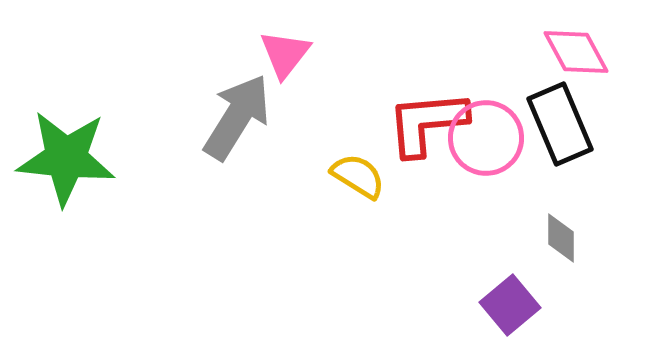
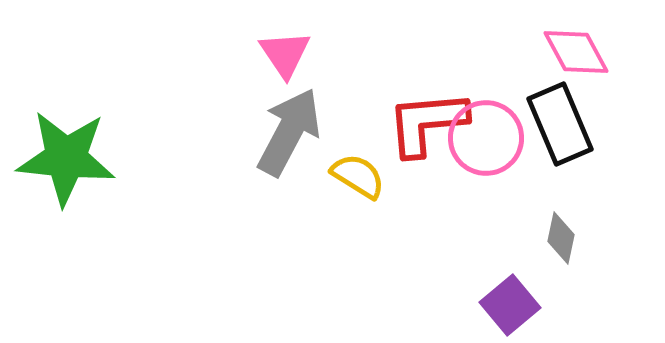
pink triangle: rotated 12 degrees counterclockwise
gray arrow: moved 52 px right, 15 px down; rotated 4 degrees counterclockwise
gray diamond: rotated 12 degrees clockwise
